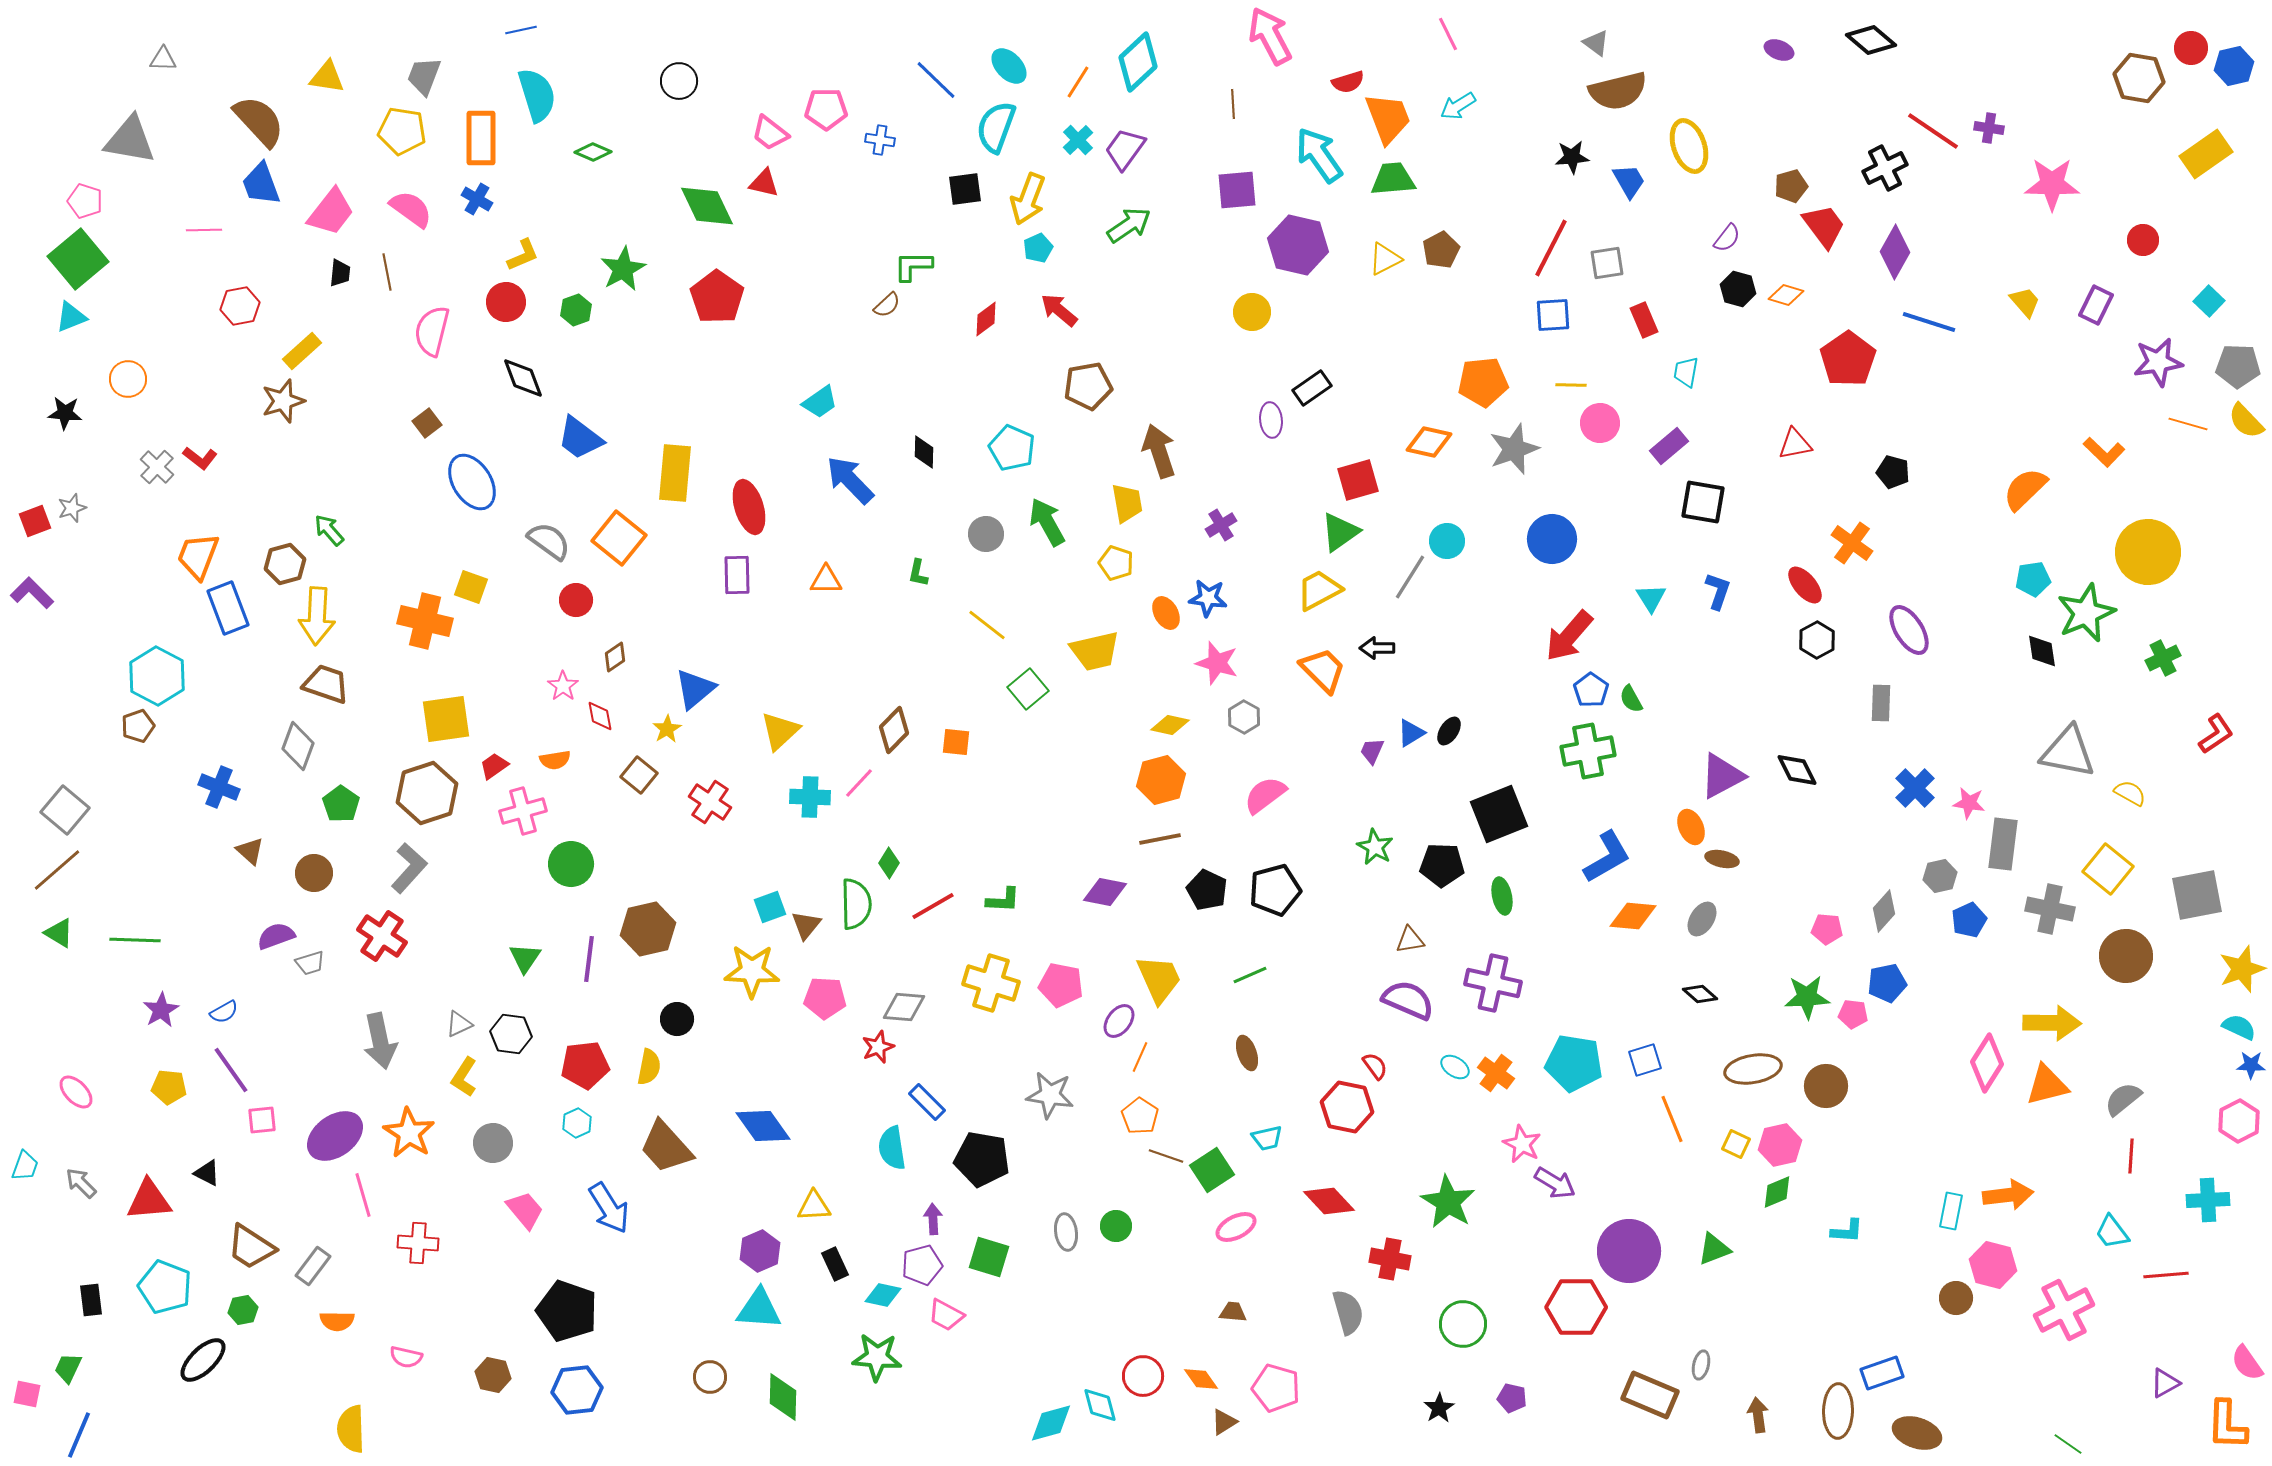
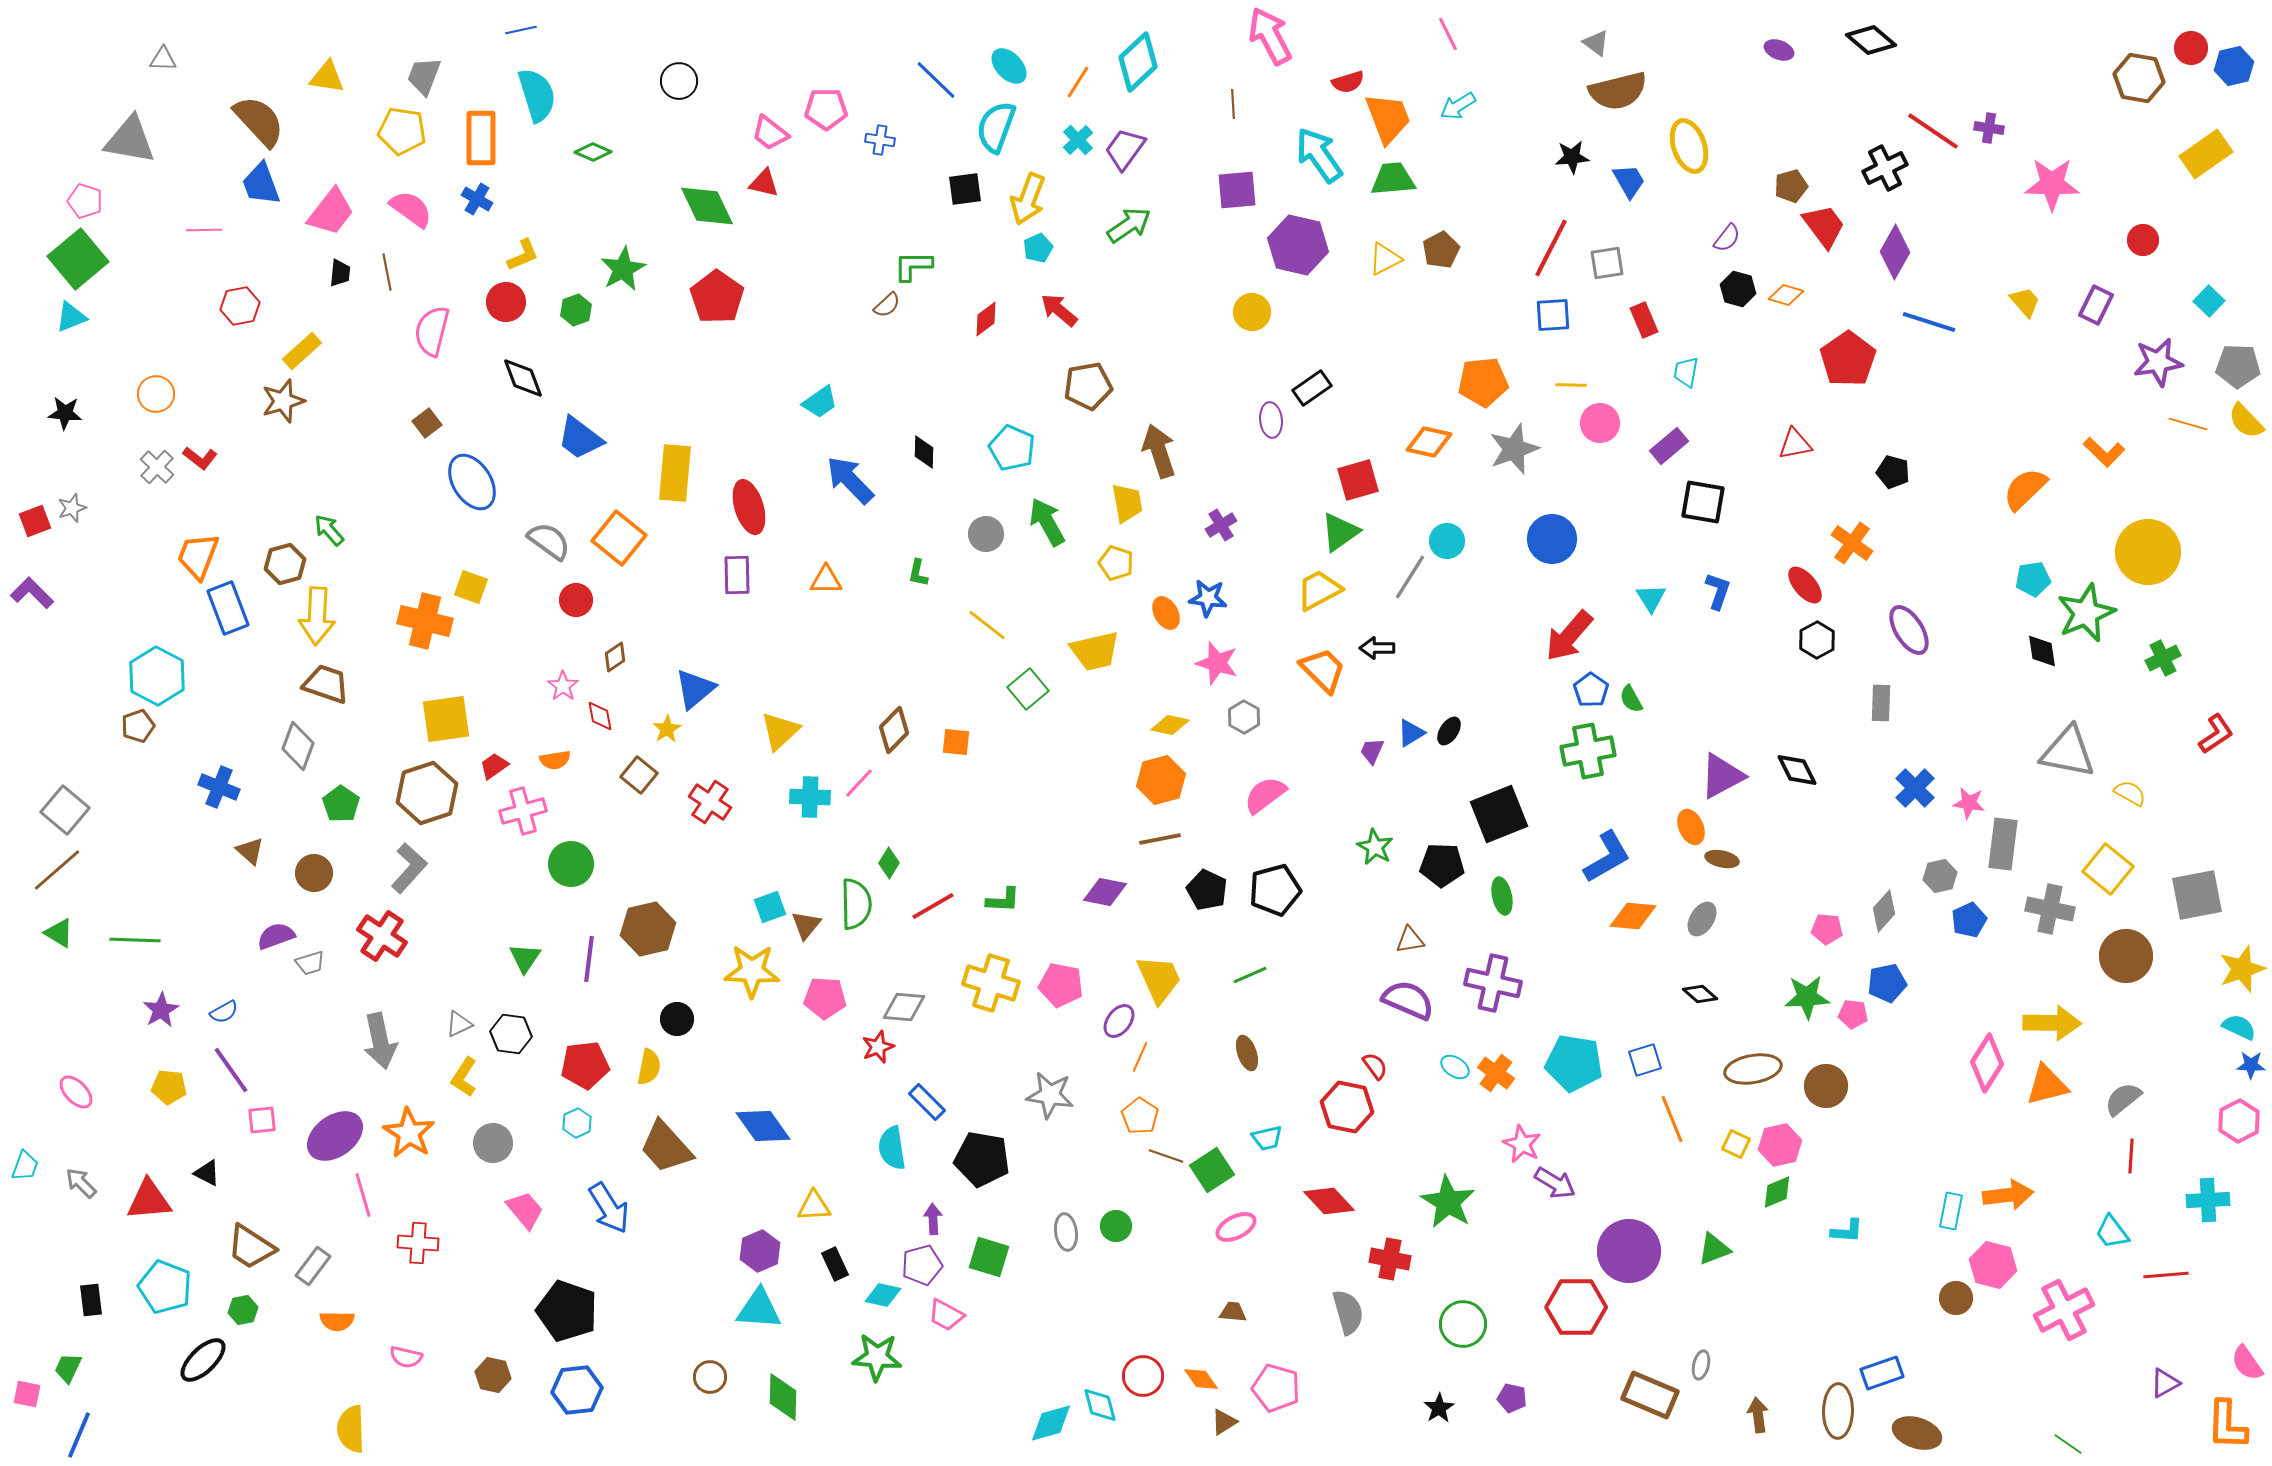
orange circle at (128, 379): moved 28 px right, 15 px down
